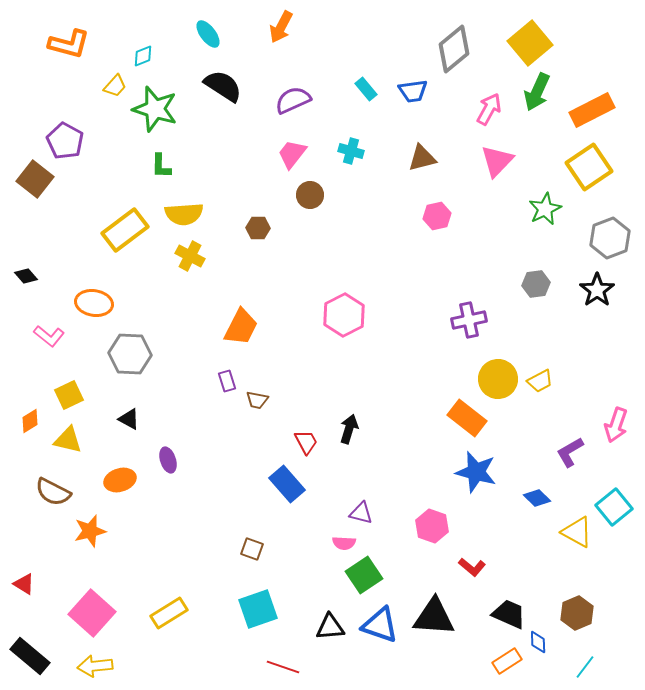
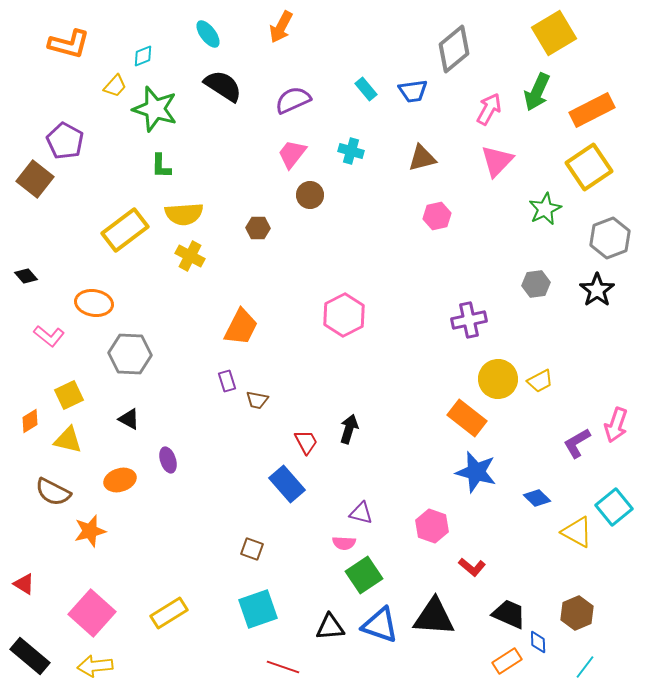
yellow square at (530, 43): moved 24 px right, 10 px up; rotated 9 degrees clockwise
purple L-shape at (570, 452): moved 7 px right, 9 px up
